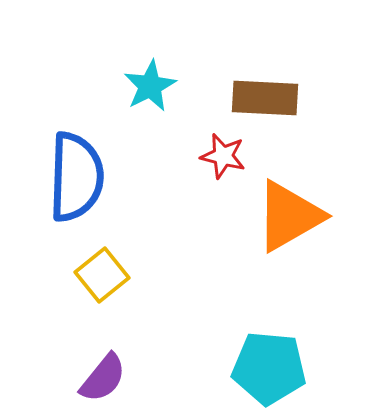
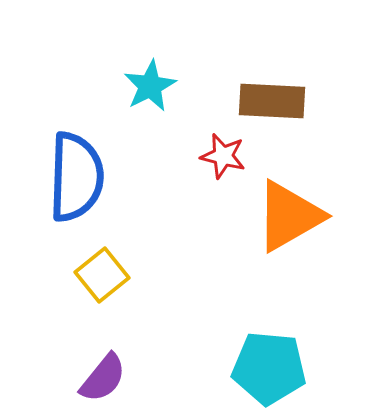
brown rectangle: moved 7 px right, 3 px down
